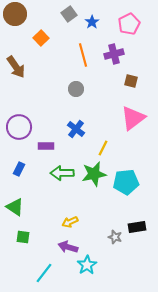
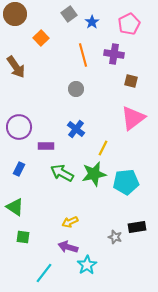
purple cross: rotated 24 degrees clockwise
green arrow: rotated 30 degrees clockwise
